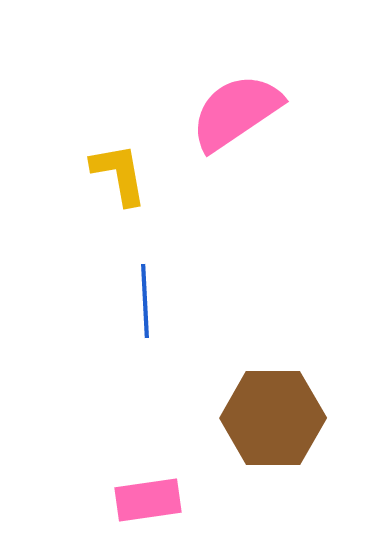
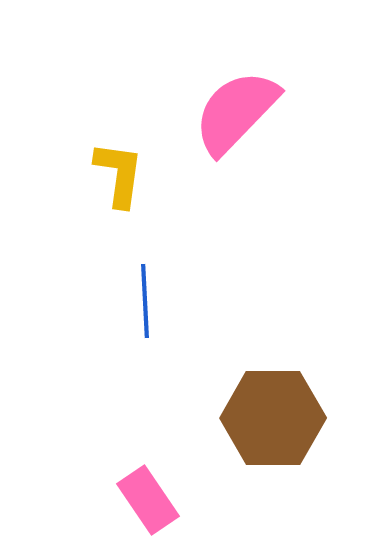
pink semicircle: rotated 12 degrees counterclockwise
yellow L-shape: rotated 18 degrees clockwise
pink rectangle: rotated 64 degrees clockwise
